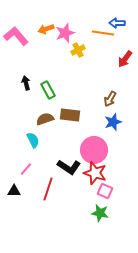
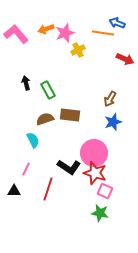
blue arrow: rotated 21 degrees clockwise
pink L-shape: moved 2 px up
red arrow: rotated 102 degrees counterclockwise
pink circle: moved 3 px down
pink line: rotated 16 degrees counterclockwise
